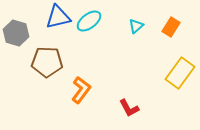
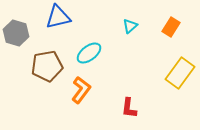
cyan ellipse: moved 32 px down
cyan triangle: moved 6 px left
brown pentagon: moved 4 px down; rotated 12 degrees counterclockwise
red L-shape: rotated 35 degrees clockwise
